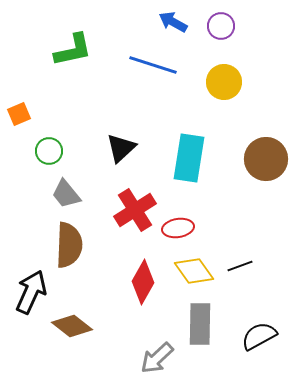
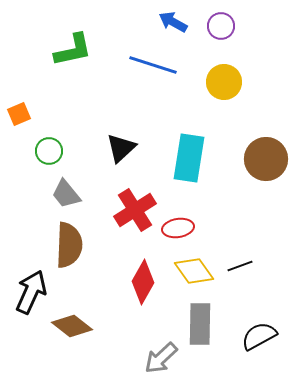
gray arrow: moved 4 px right
